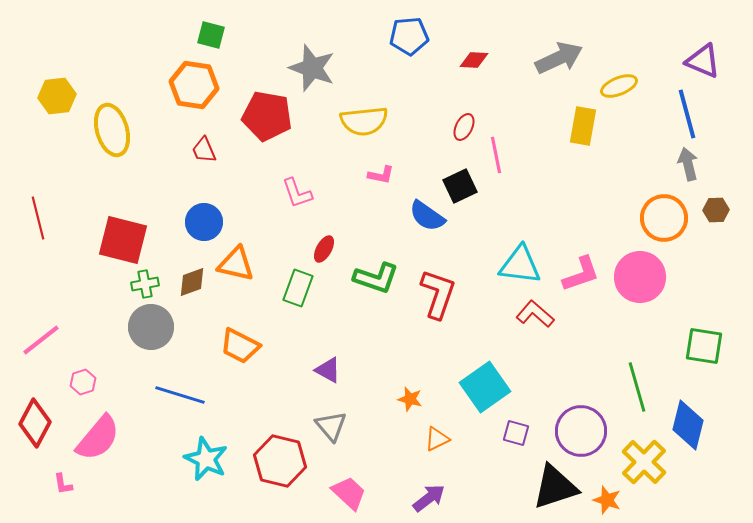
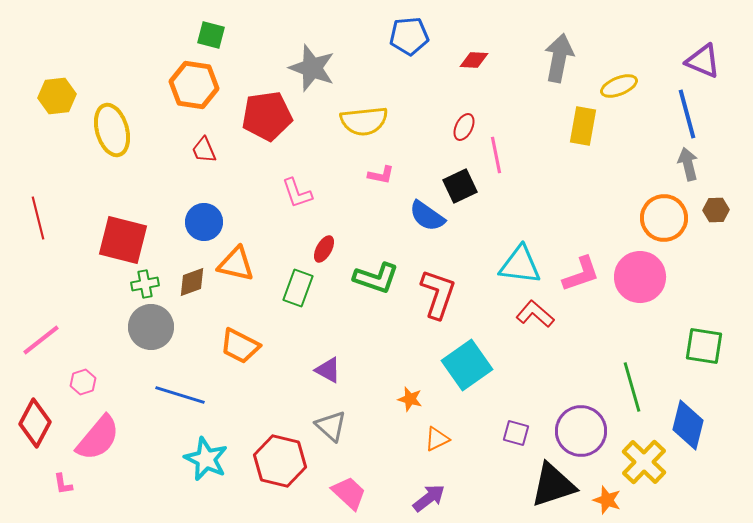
gray arrow at (559, 58): rotated 54 degrees counterclockwise
red pentagon at (267, 116): rotated 18 degrees counterclockwise
cyan square at (485, 387): moved 18 px left, 22 px up
green line at (637, 387): moved 5 px left
gray triangle at (331, 426): rotated 8 degrees counterclockwise
black triangle at (555, 487): moved 2 px left, 2 px up
